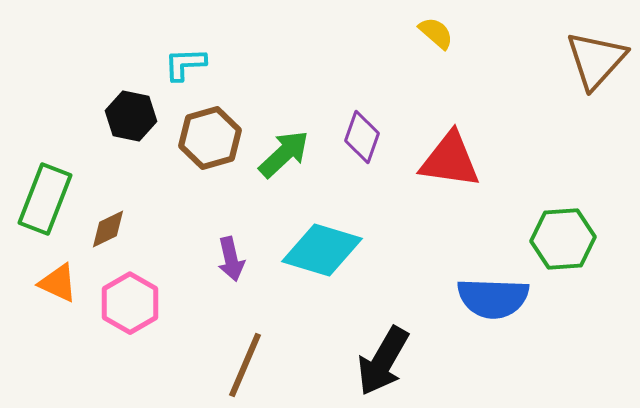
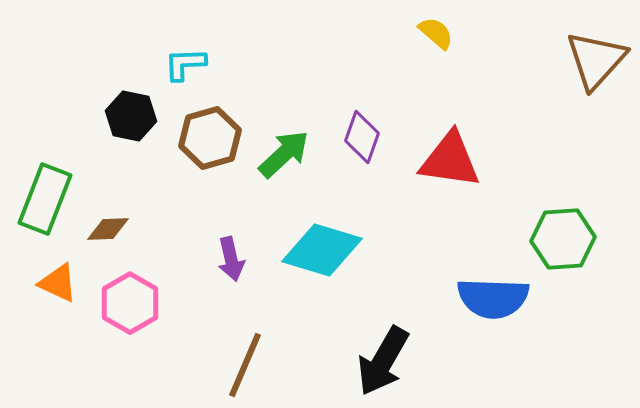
brown diamond: rotated 24 degrees clockwise
